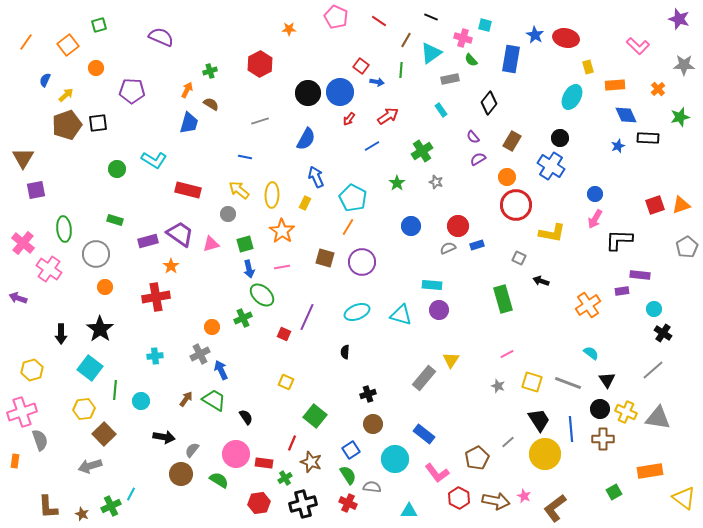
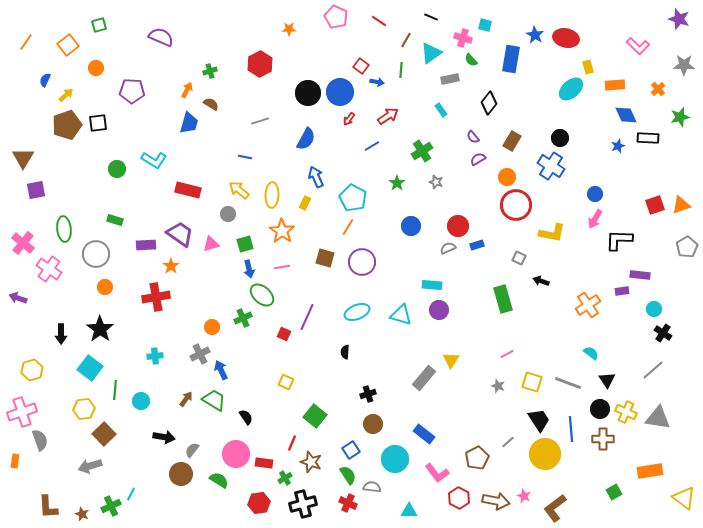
cyan ellipse at (572, 97): moved 1 px left, 8 px up; rotated 20 degrees clockwise
purple rectangle at (148, 241): moved 2 px left, 4 px down; rotated 12 degrees clockwise
